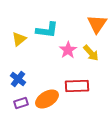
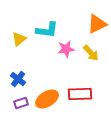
orange triangle: rotated 30 degrees clockwise
pink star: moved 2 px left, 1 px up; rotated 24 degrees clockwise
red rectangle: moved 3 px right, 8 px down
